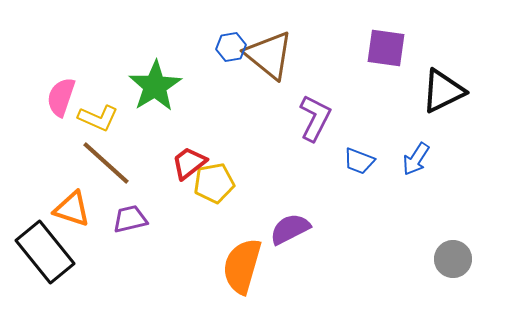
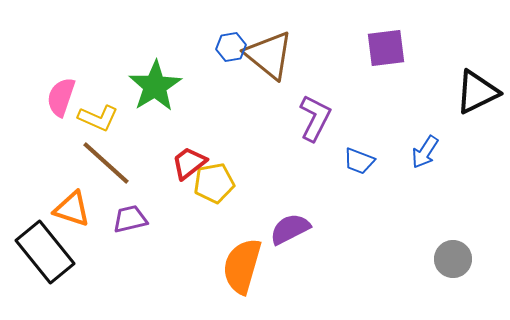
purple square: rotated 15 degrees counterclockwise
black triangle: moved 34 px right, 1 px down
blue arrow: moved 9 px right, 7 px up
